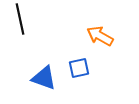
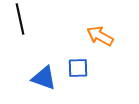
blue square: moved 1 px left; rotated 10 degrees clockwise
